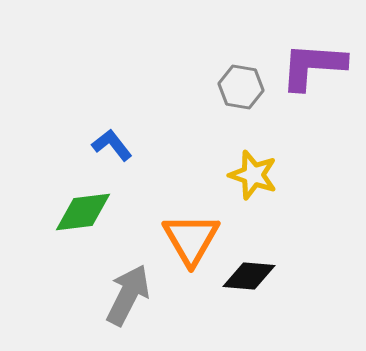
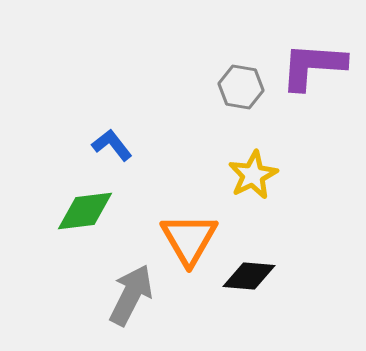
yellow star: rotated 27 degrees clockwise
green diamond: moved 2 px right, 1 px up
orange triangle: moved 2 px left
gray arrow: moved 3 px right
